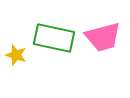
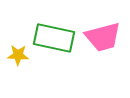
yellow star: moved 2 px right; rotated 15 degrees counterclockwise
